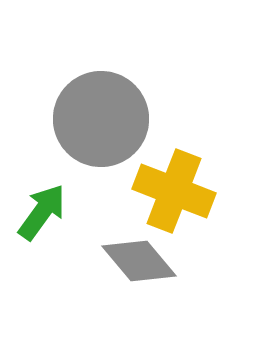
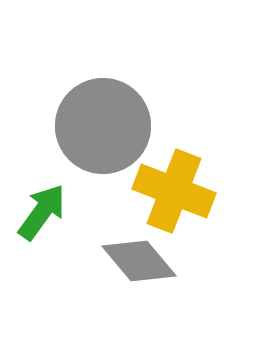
gray circle: moved 2 px right, 7 px down
